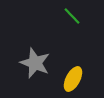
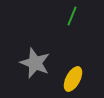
green line: rotated 66 degrees clockwise
